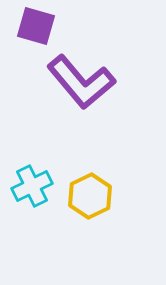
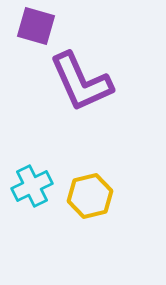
purple L-shape: rotated 16 degrees clockwise
yellow hexagon: rotated 12 degrees clockwise
